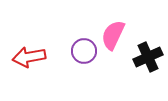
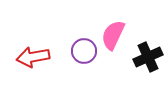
red arrow: moved 4 px right
